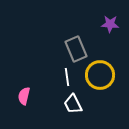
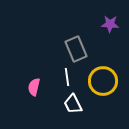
yellow circle: moved 3 px right, 6 px down
pink semicircle: moved 10 px right, 9 px up
